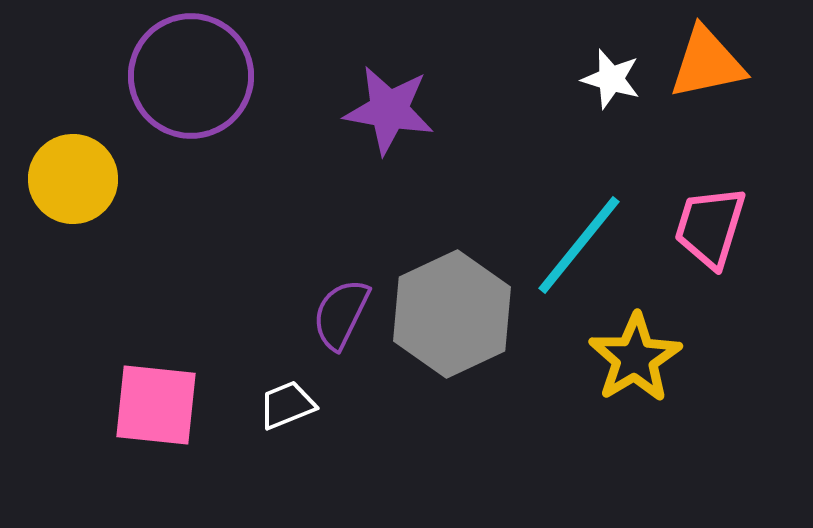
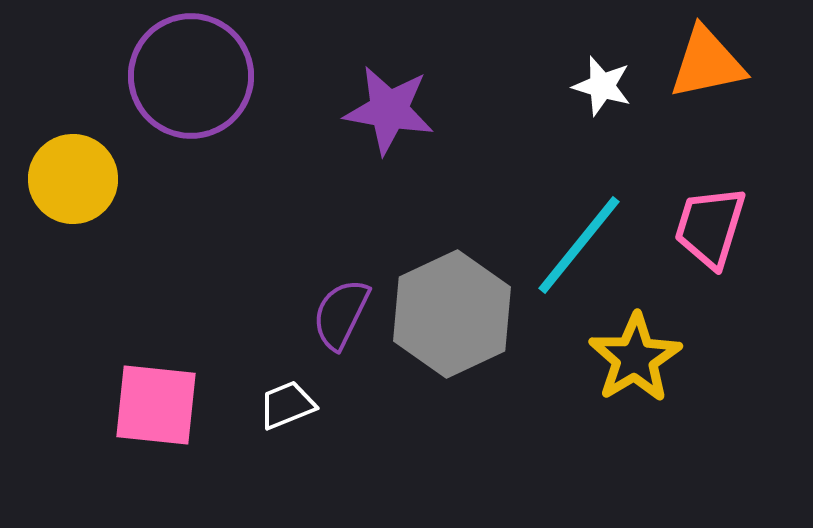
white star: moved 9 px left, 7 px down
